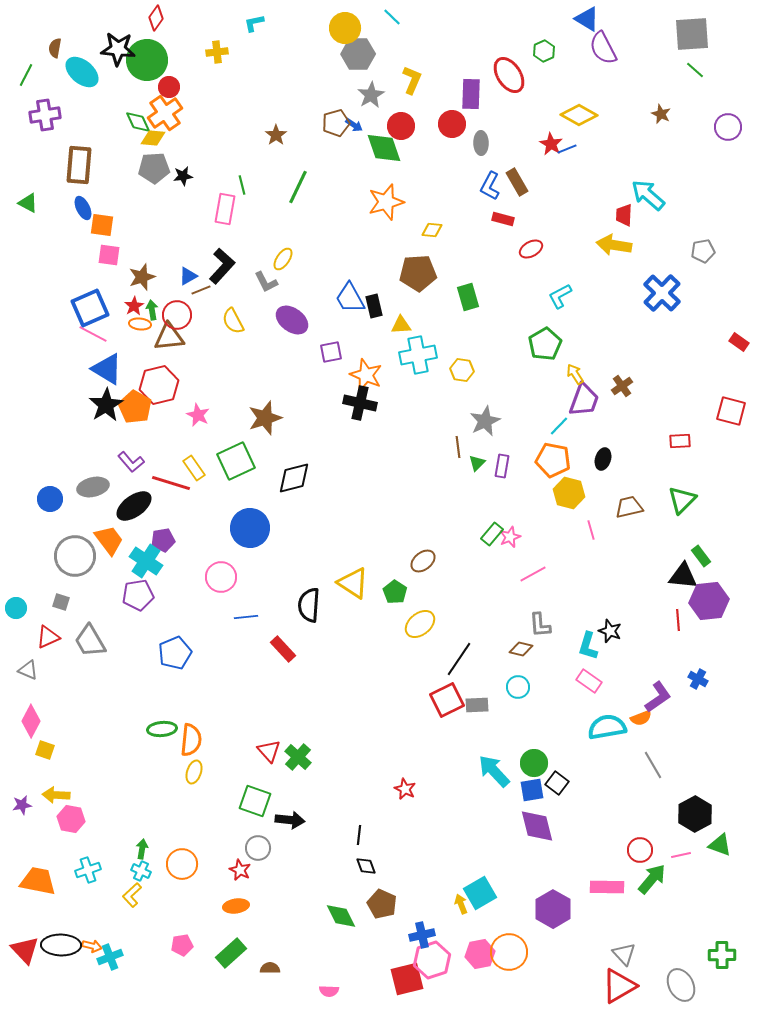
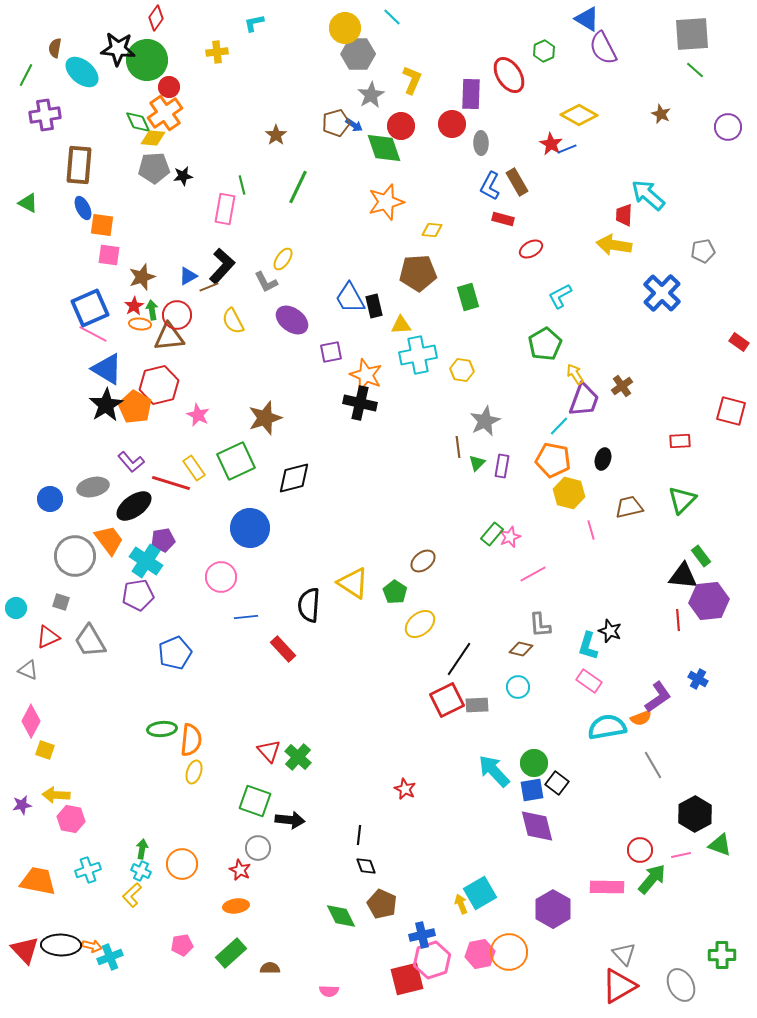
brown line at (201, 290): moved 8 px right, 3 px up
